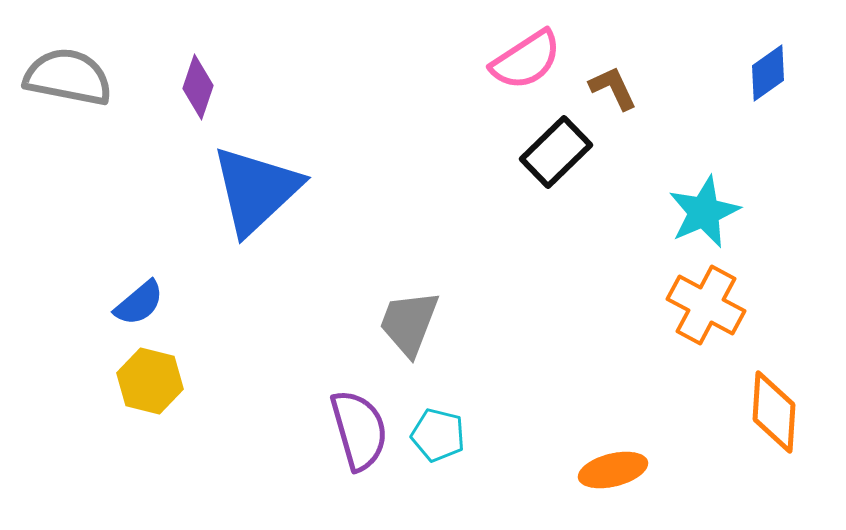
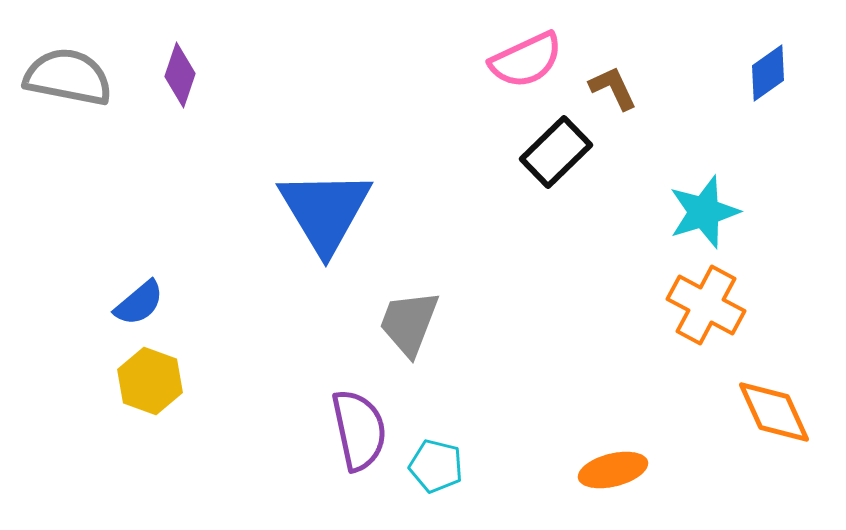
pink semicircle: rotated 8 degrees clockwise
purple diamond: moved 18 px left, 12 px up
blue triangle: moved 69 px right, 21 px down; rotated 18 degrees counterclockwise
cyan star: rotated 6 degrees clockwise
yellow hexagon: rotated 6 degrees clockwise
orange diamond: rotated 28 degrees counterclockwise
purple semicircle: rotated 4 degrees clockwise
cyan pentagon: moved 2 px left, 31 px down
